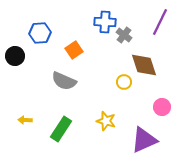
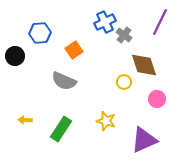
blue cross: rotated 30 degrees counterclockwise
pink circle: moved 5 px left, 8 px up
